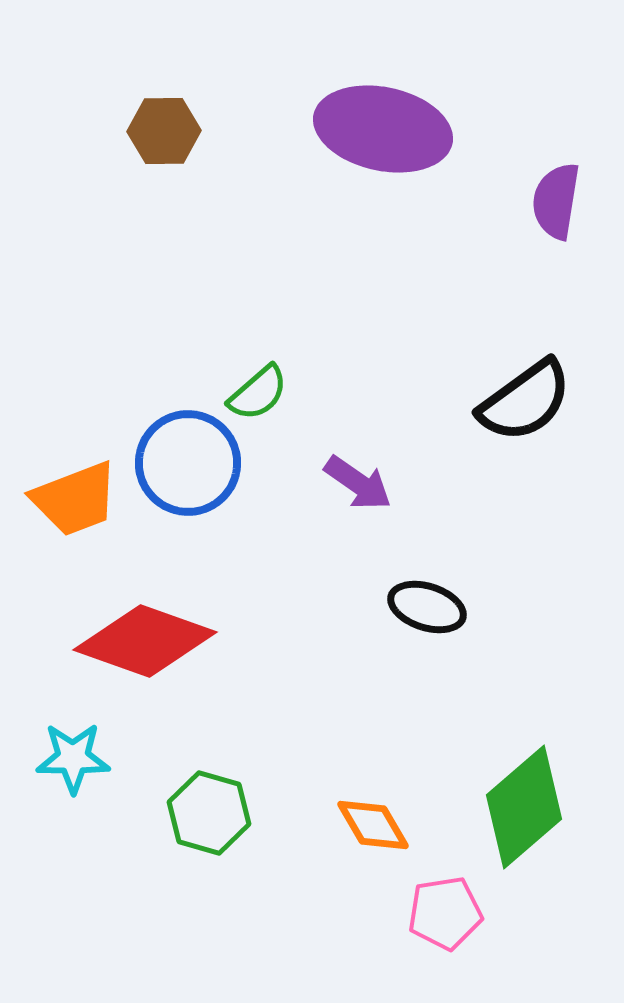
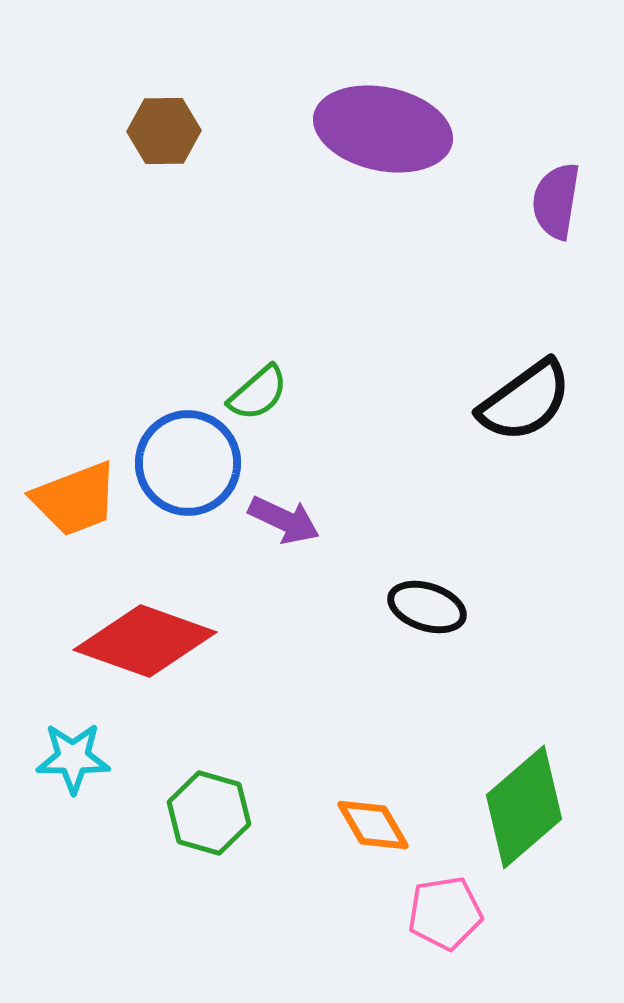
purple arrow: moved 74 px left, 37 px down; rotated 10 degrees counterclockwise
